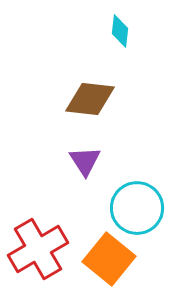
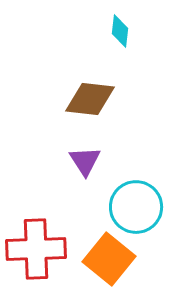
cyan circle: moved 1 px left, 1 px up
red cross: moved 2 px left; rotated 28 degrees clockwise
